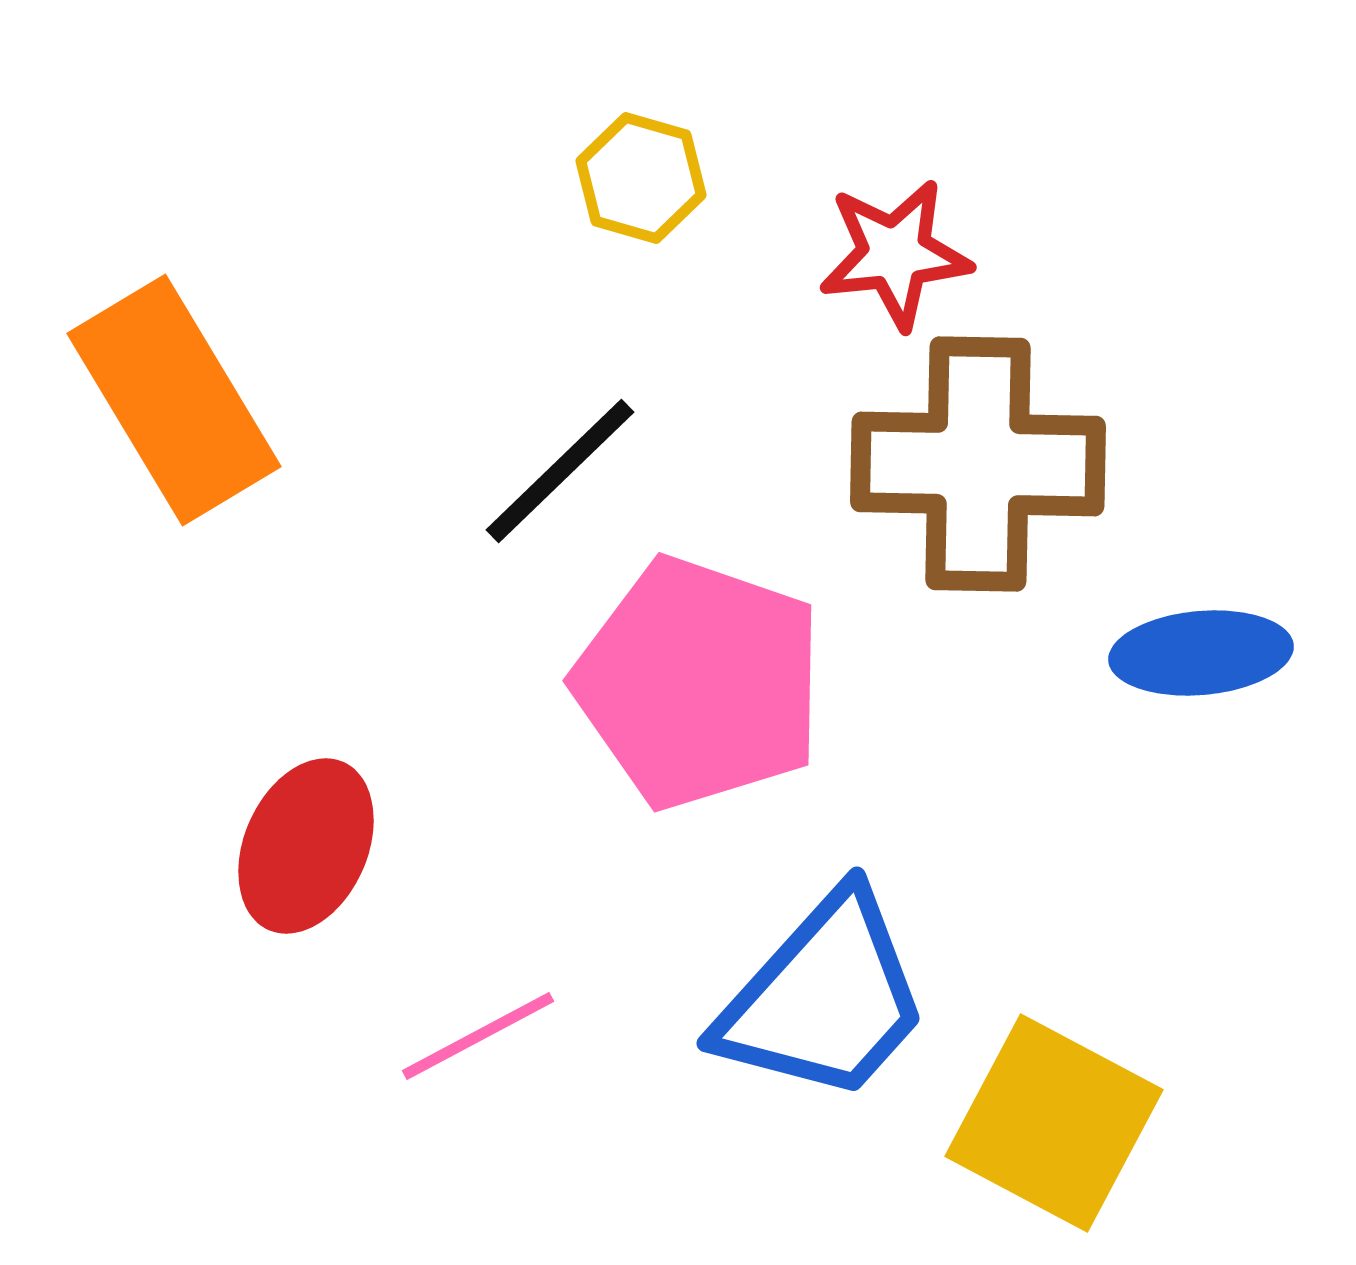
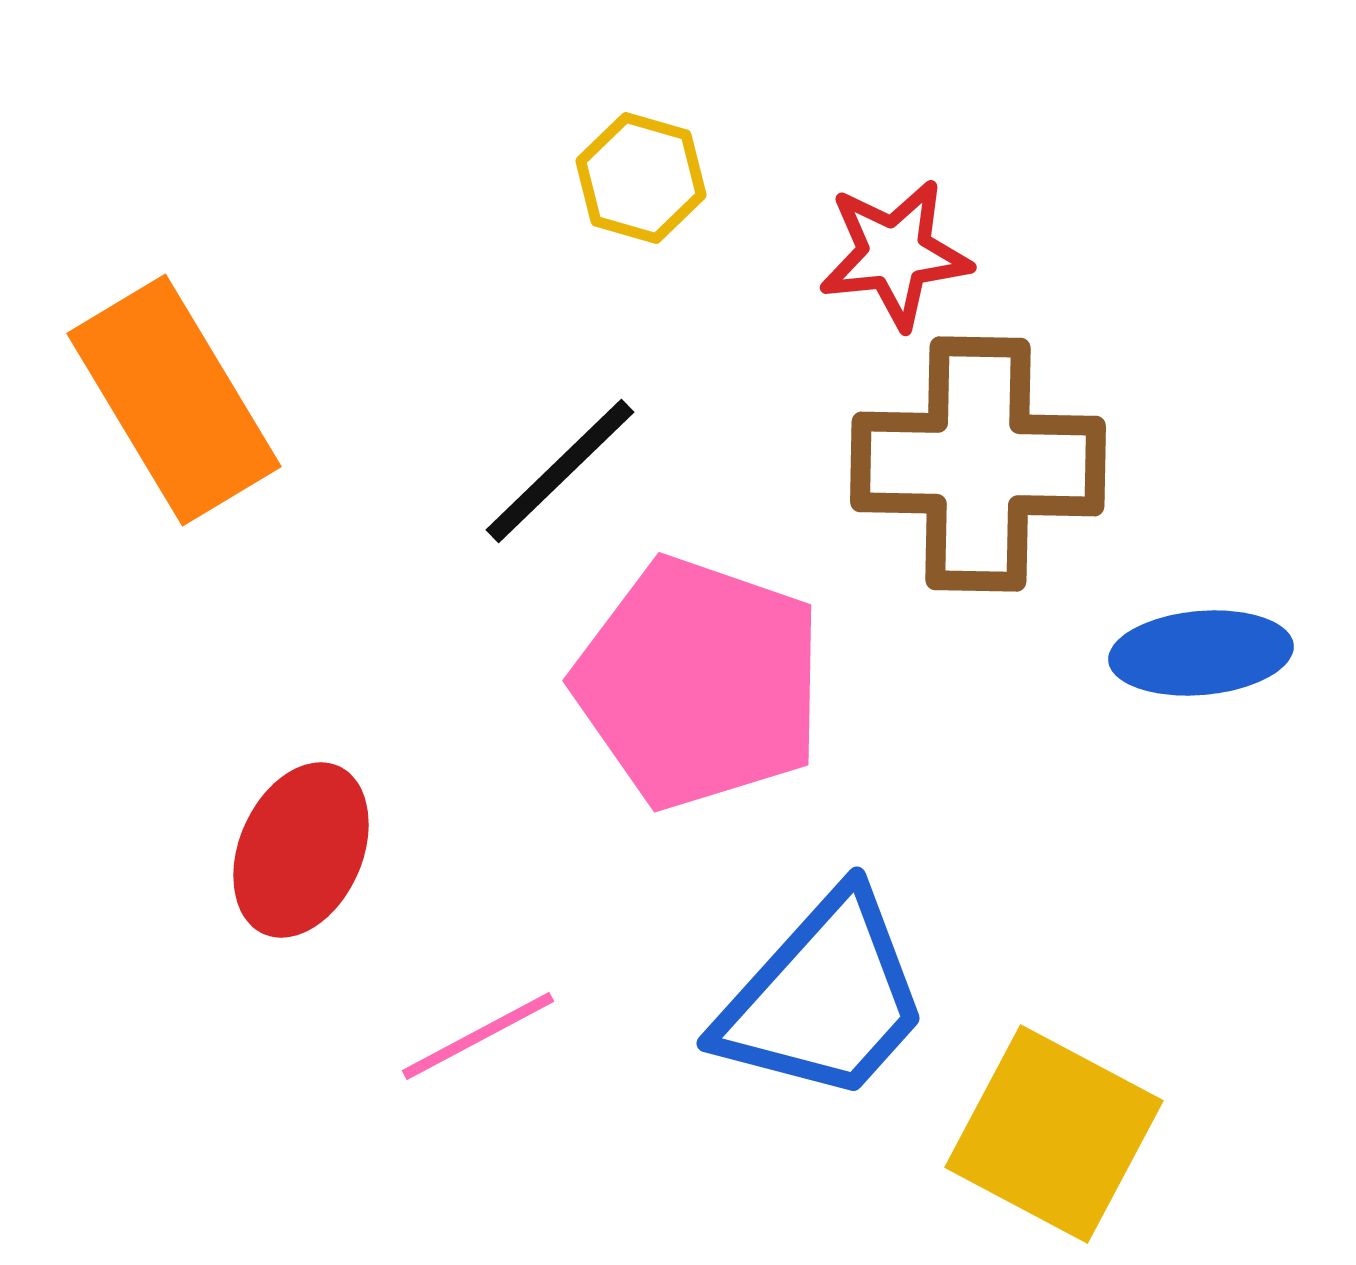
red ellipse: moved 5 px left, 4 px down
yellow square: moved 11 px down
